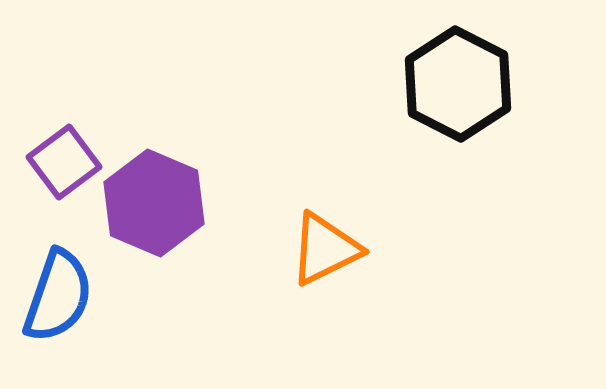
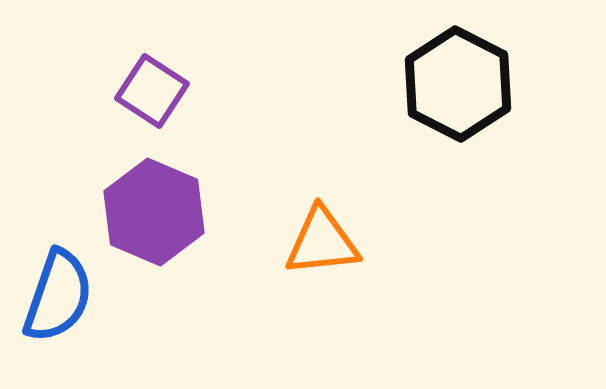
purple square: moved 88 px right, 71 px up; rotated 20 degrees counterclockwise
purple hexagon: moved 9 px down
orange triangle: moved 3 px left, 7 px up; rotated 20 degrees clockwise
